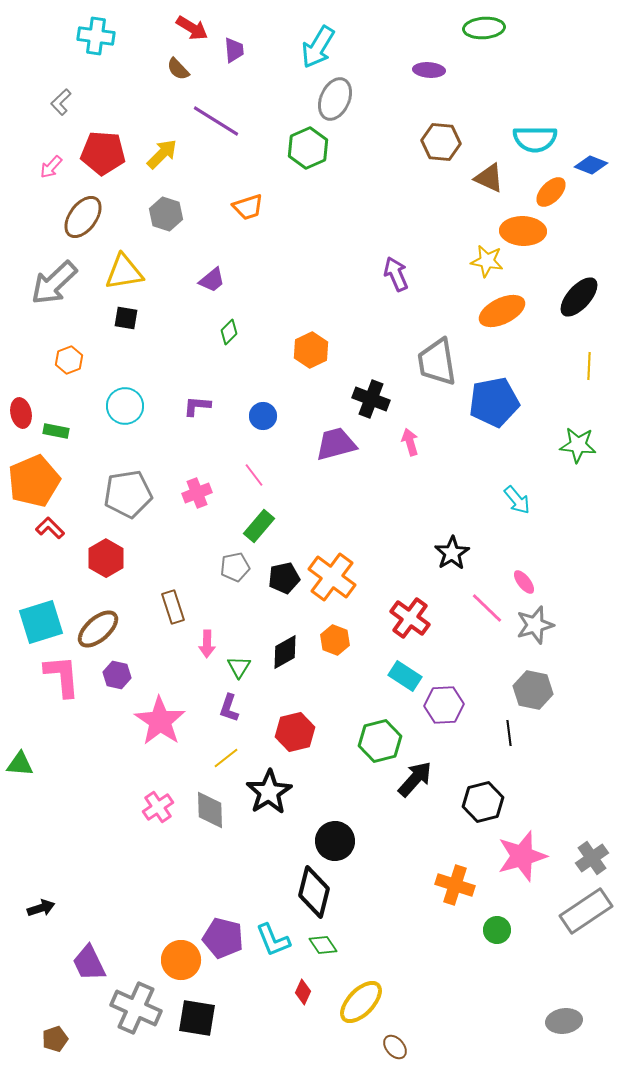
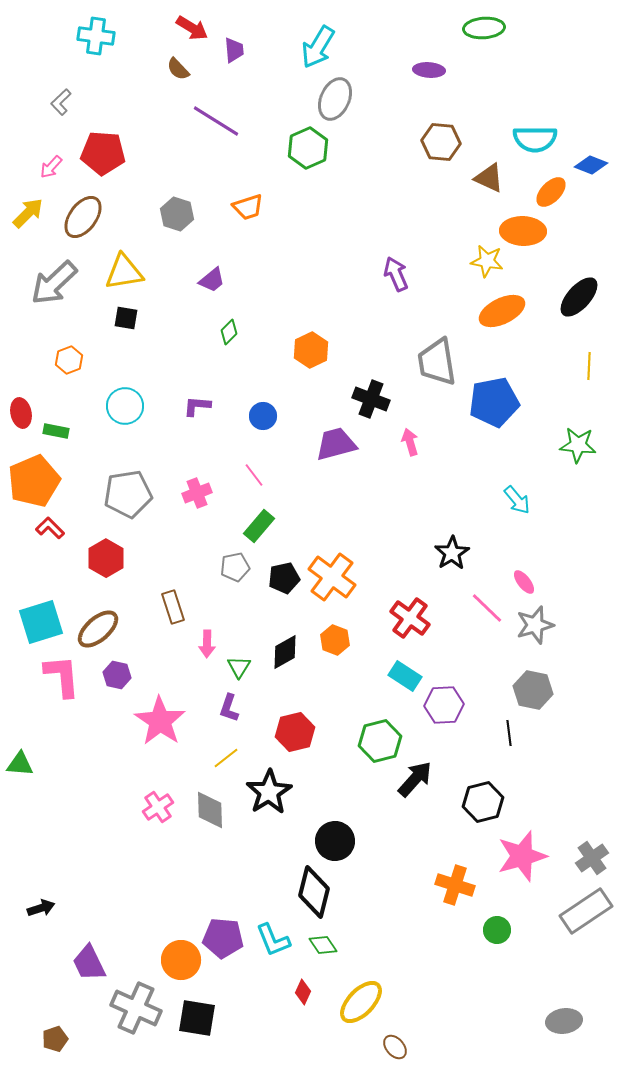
yellow arrow at (162, 154): moved 134 px left, 59 px down
gray hexagon at (166, 214): moved 11 px right
purple pentagon at (223, 938): rotated 9 degrees counterclockwise
